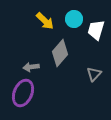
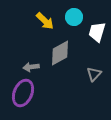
cyan circle: moved 2 px up
white trapezoid: moved 1 px right, 2 px down
gray diamond: rotated 20 degrees clockwise
